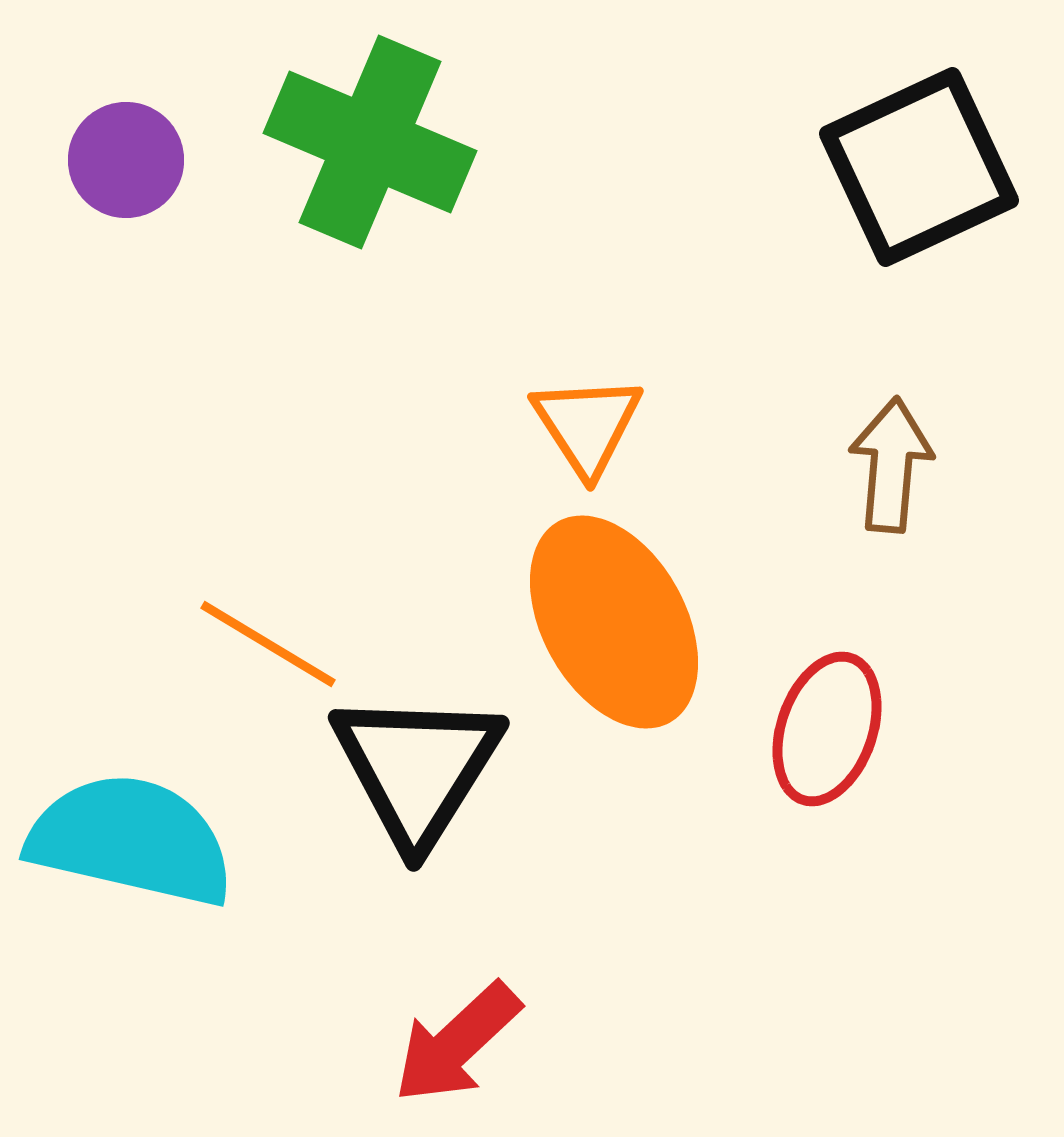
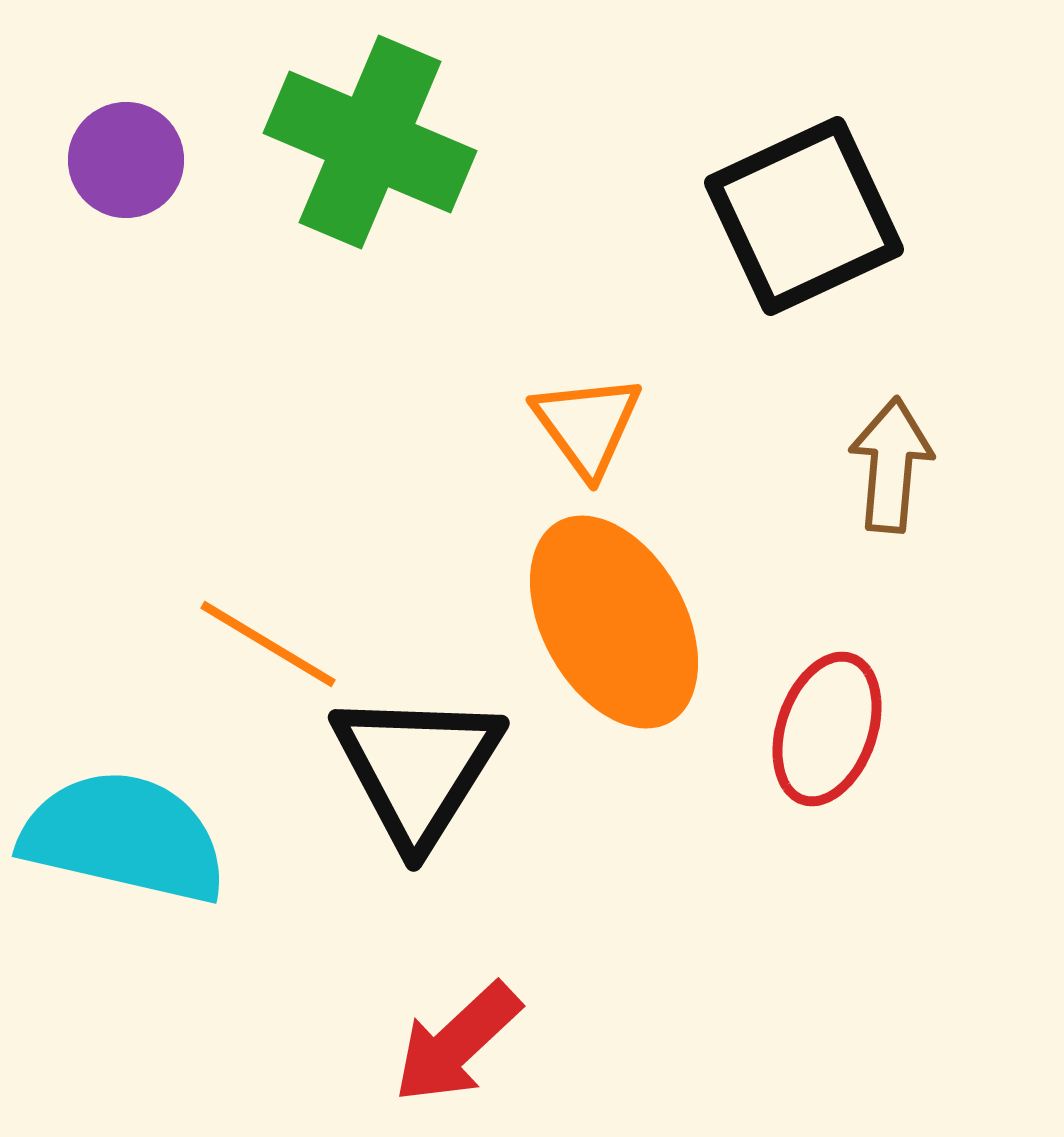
black square: moved 115 px left, 49 px down
orange triangle: rotated 3 degrees counterclockwise
cyan semicircle: moved 7 px left, 3 px up
